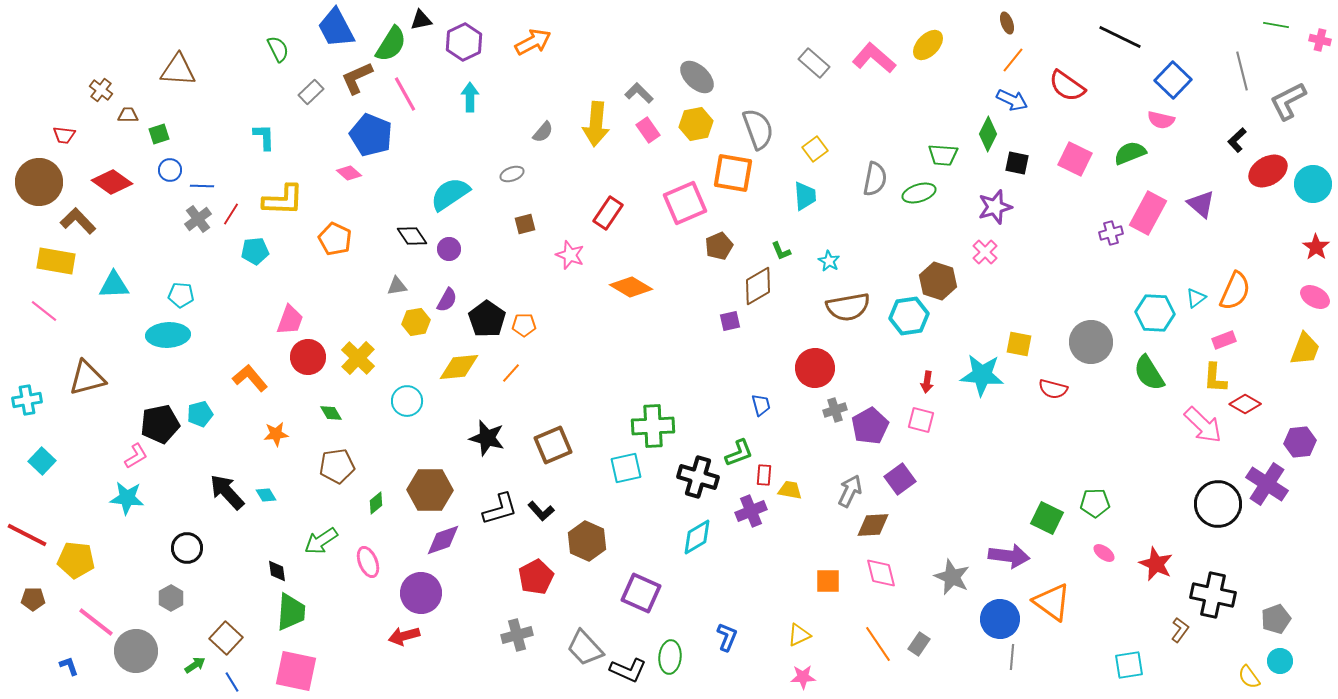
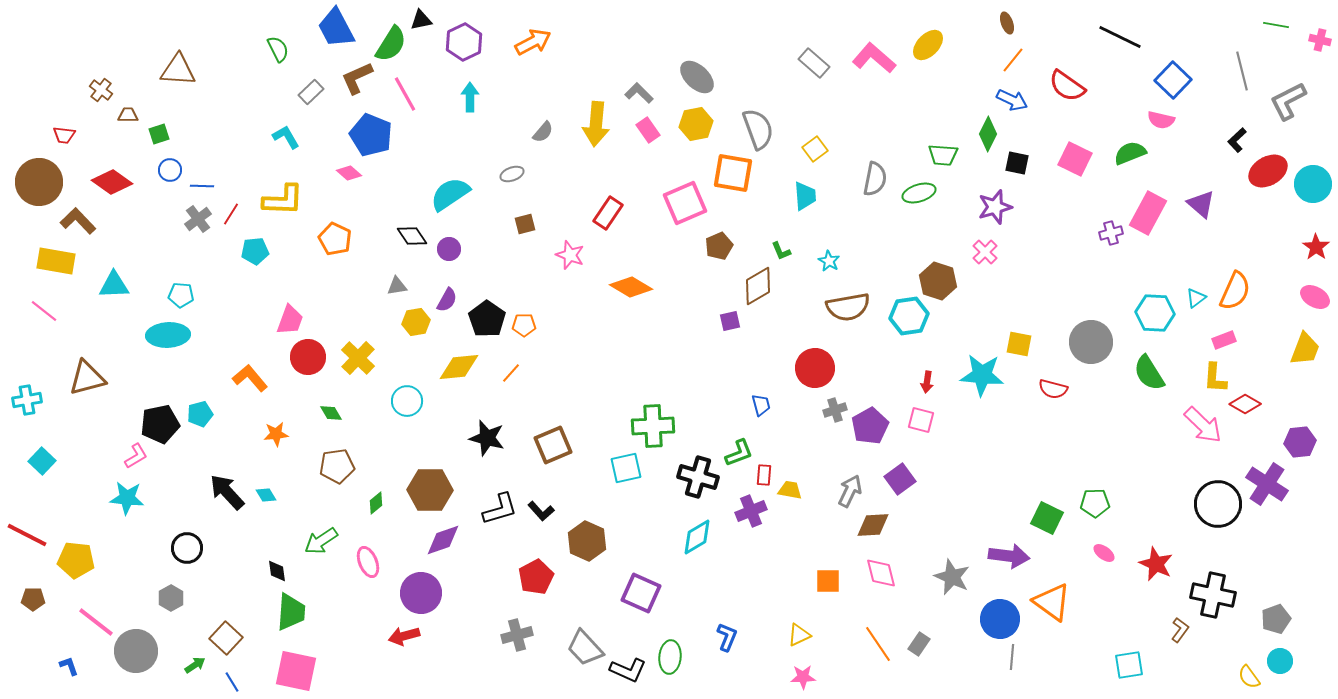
cyan L-shape at (264, 137): moved 22 px right; rotated 28 degrees counterclockwise
